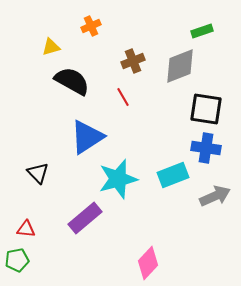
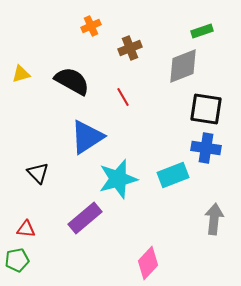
yellow triangle: moved 30 px left, 27 px down
brown cross: moved 3 px left, 13 px up
gray diamond: moved 3 px right
gray arrow: moved 1 px left, 23 px down; rotated 60 degrees counterclockwise
